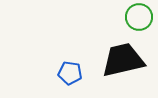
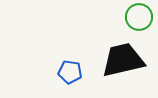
blue pentagon: moved 1 px up
